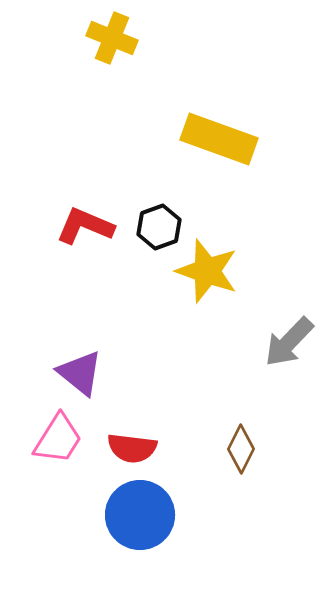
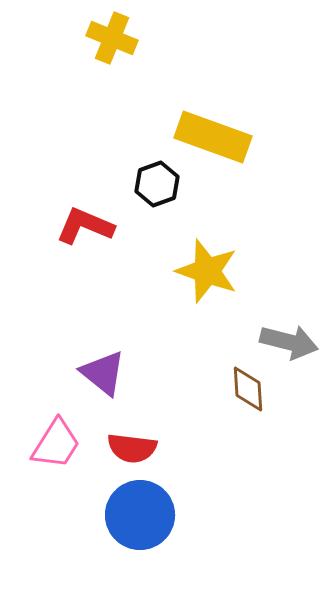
yellow rectangle: moved 6 px left, 2 px up
black hexagon: moved 2 px left, 43 px up
gray arrow: rotated 120 degrees counterclockwise
purple triangle: moved 23 px right
pink trapezoid: moved 2 px left, 5 px down
brown diamond: moved 7 px right, 60 px up; rotated 30 degrees counterclockwise
